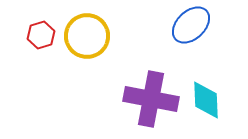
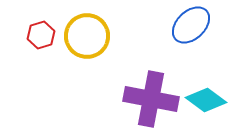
cyan diamond: rotated 51 degrees counterclockwise
